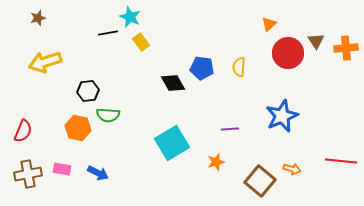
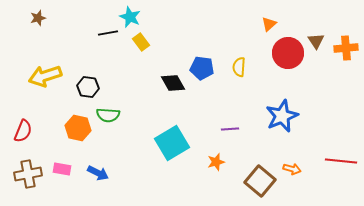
yellow arrow: moved 14 px down
black hexagon: moved 4 px up; rotated 15 degrees clockwise
